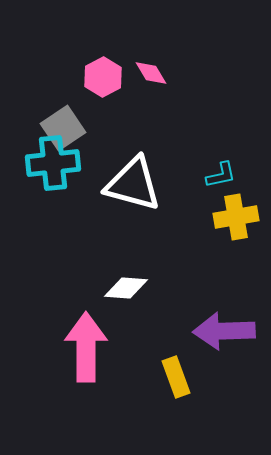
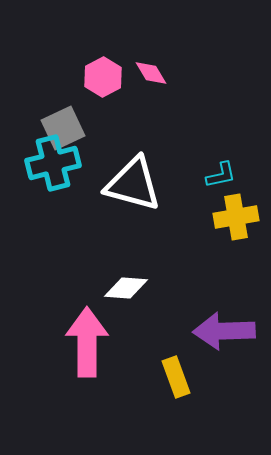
gray square: rotated 9 degrees clockwise
cyan cross: rotated 8 degrees counterclockwise
pink arrow: moved 1 px right, 5 px up
